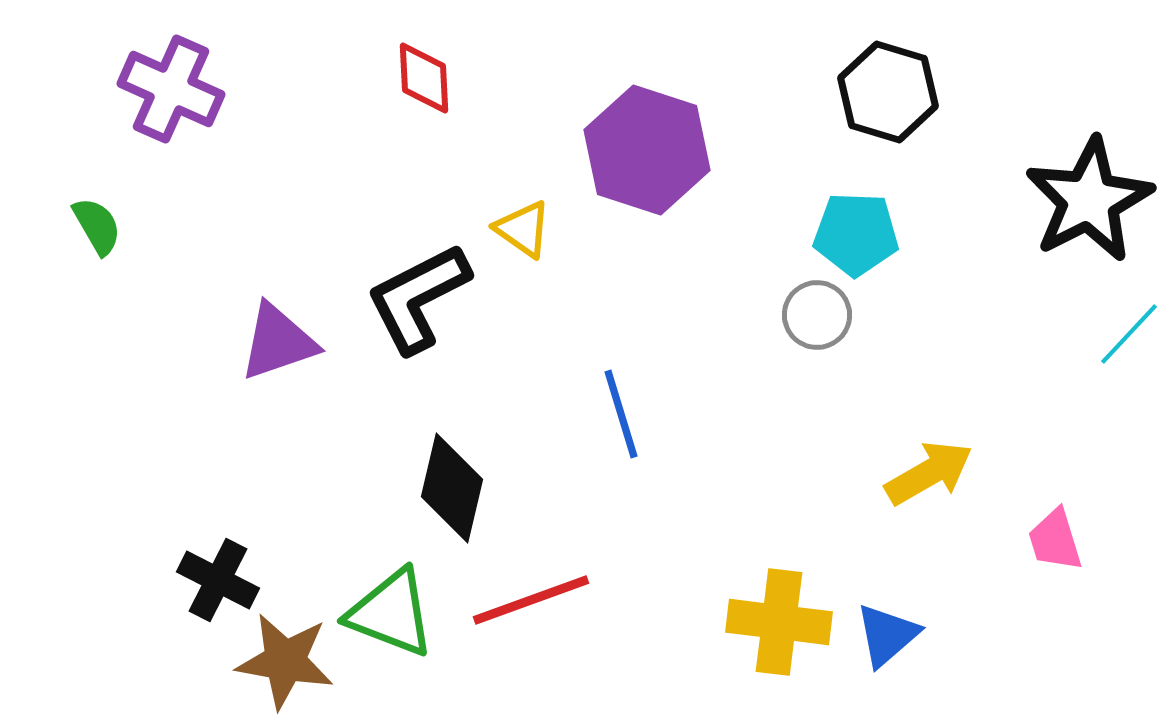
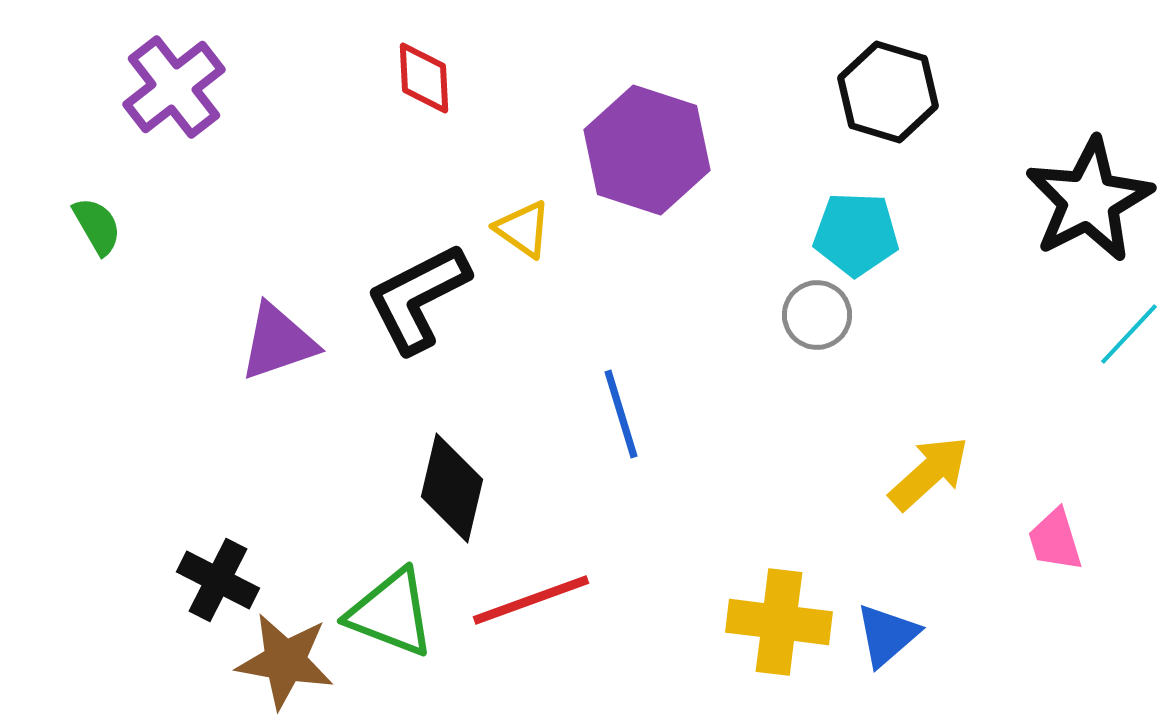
purple cross: moved 3 px right, 2 px up; rotated 28 degrees clockwise
yellow arrow: rotated 12 degrees counterclockwise
